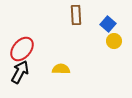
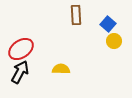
red ellipse: moved 1 px left; rotated 15 degrees clockwise
